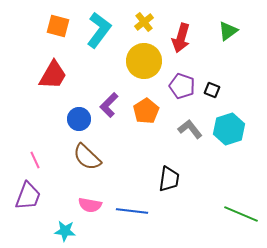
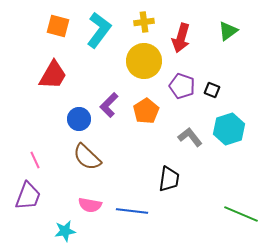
yellow cross: rotated 30 degrees clockwise
gray L-shape: moved 8 px down
cyan star: rotated 15 degrees counterclockwise
